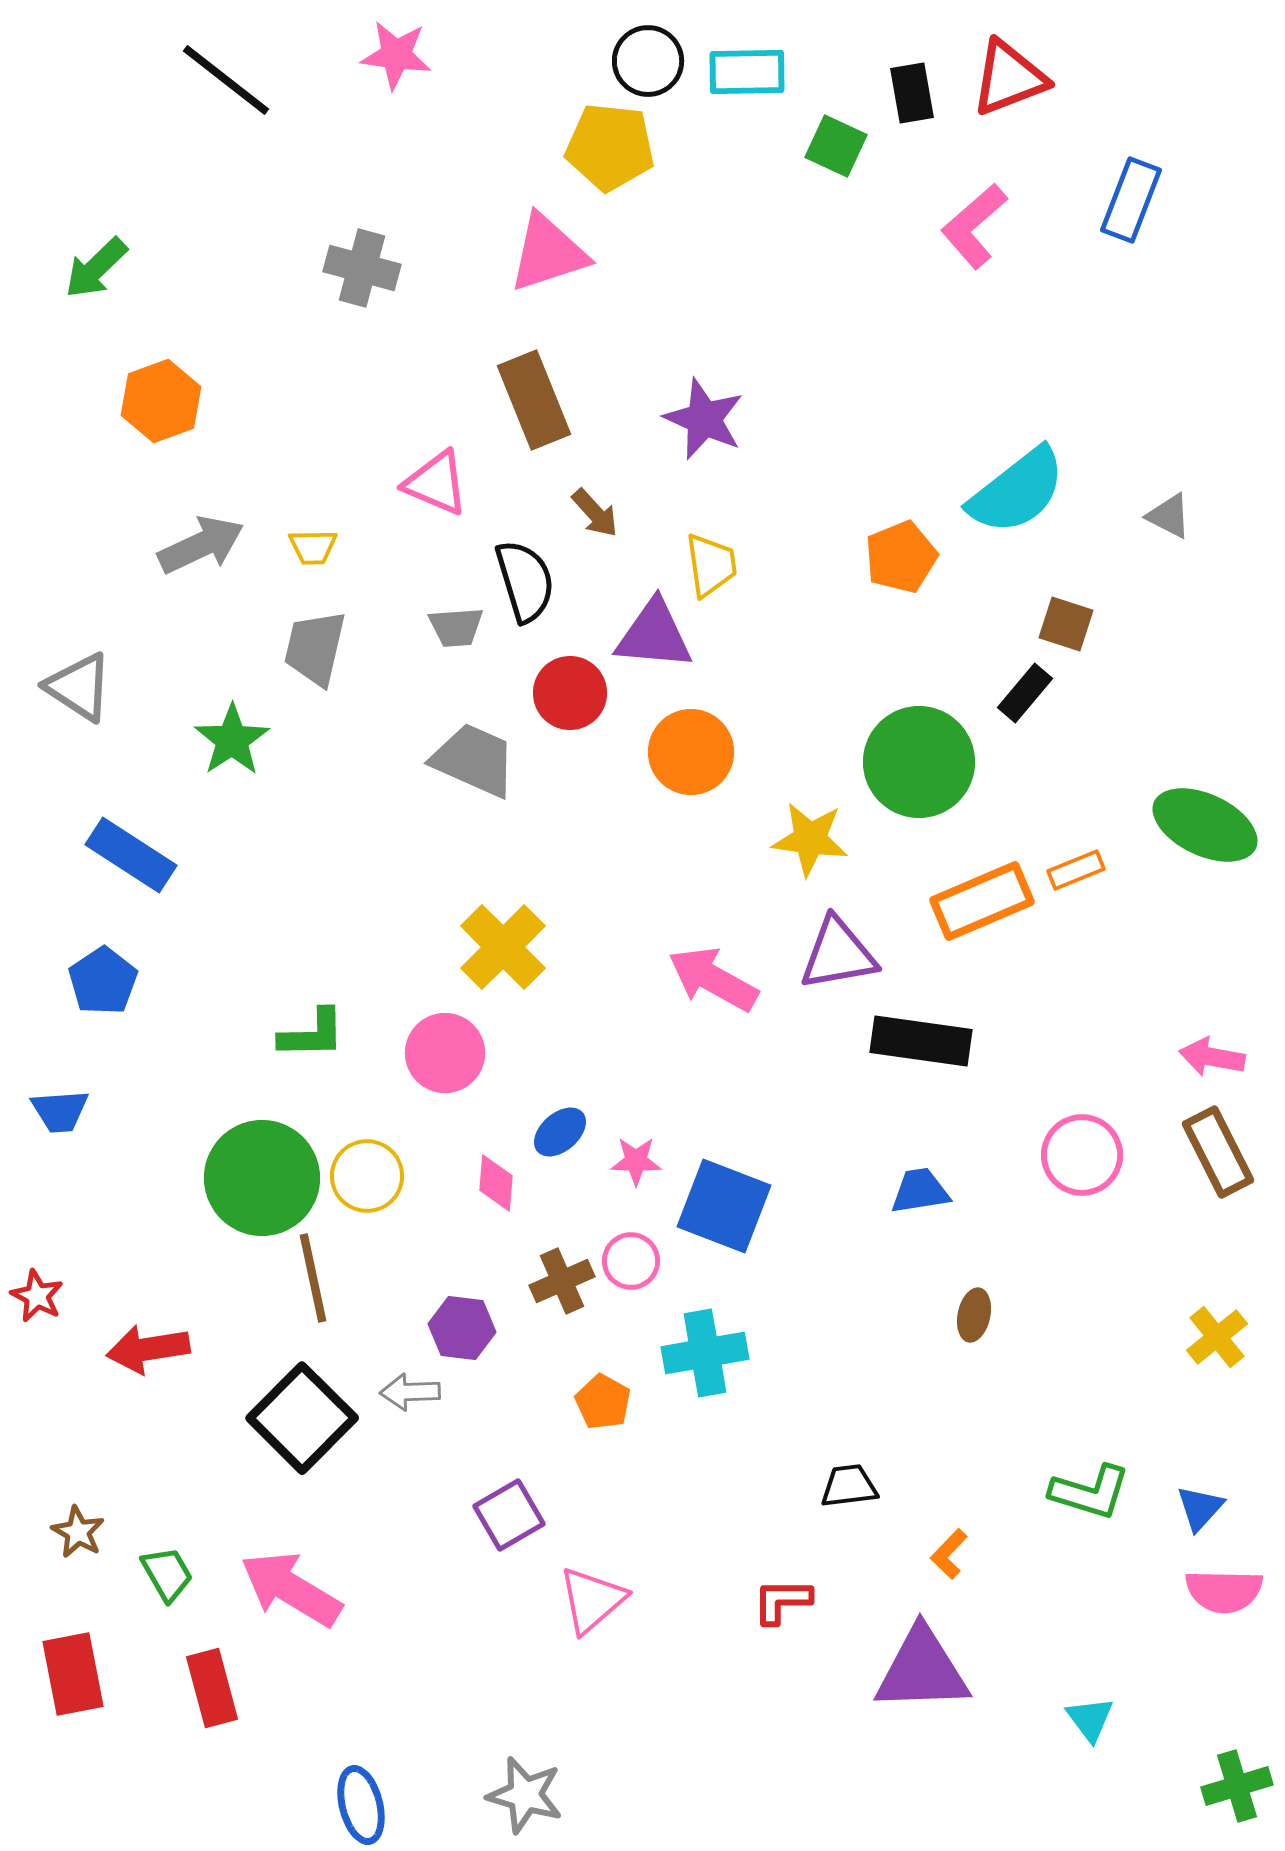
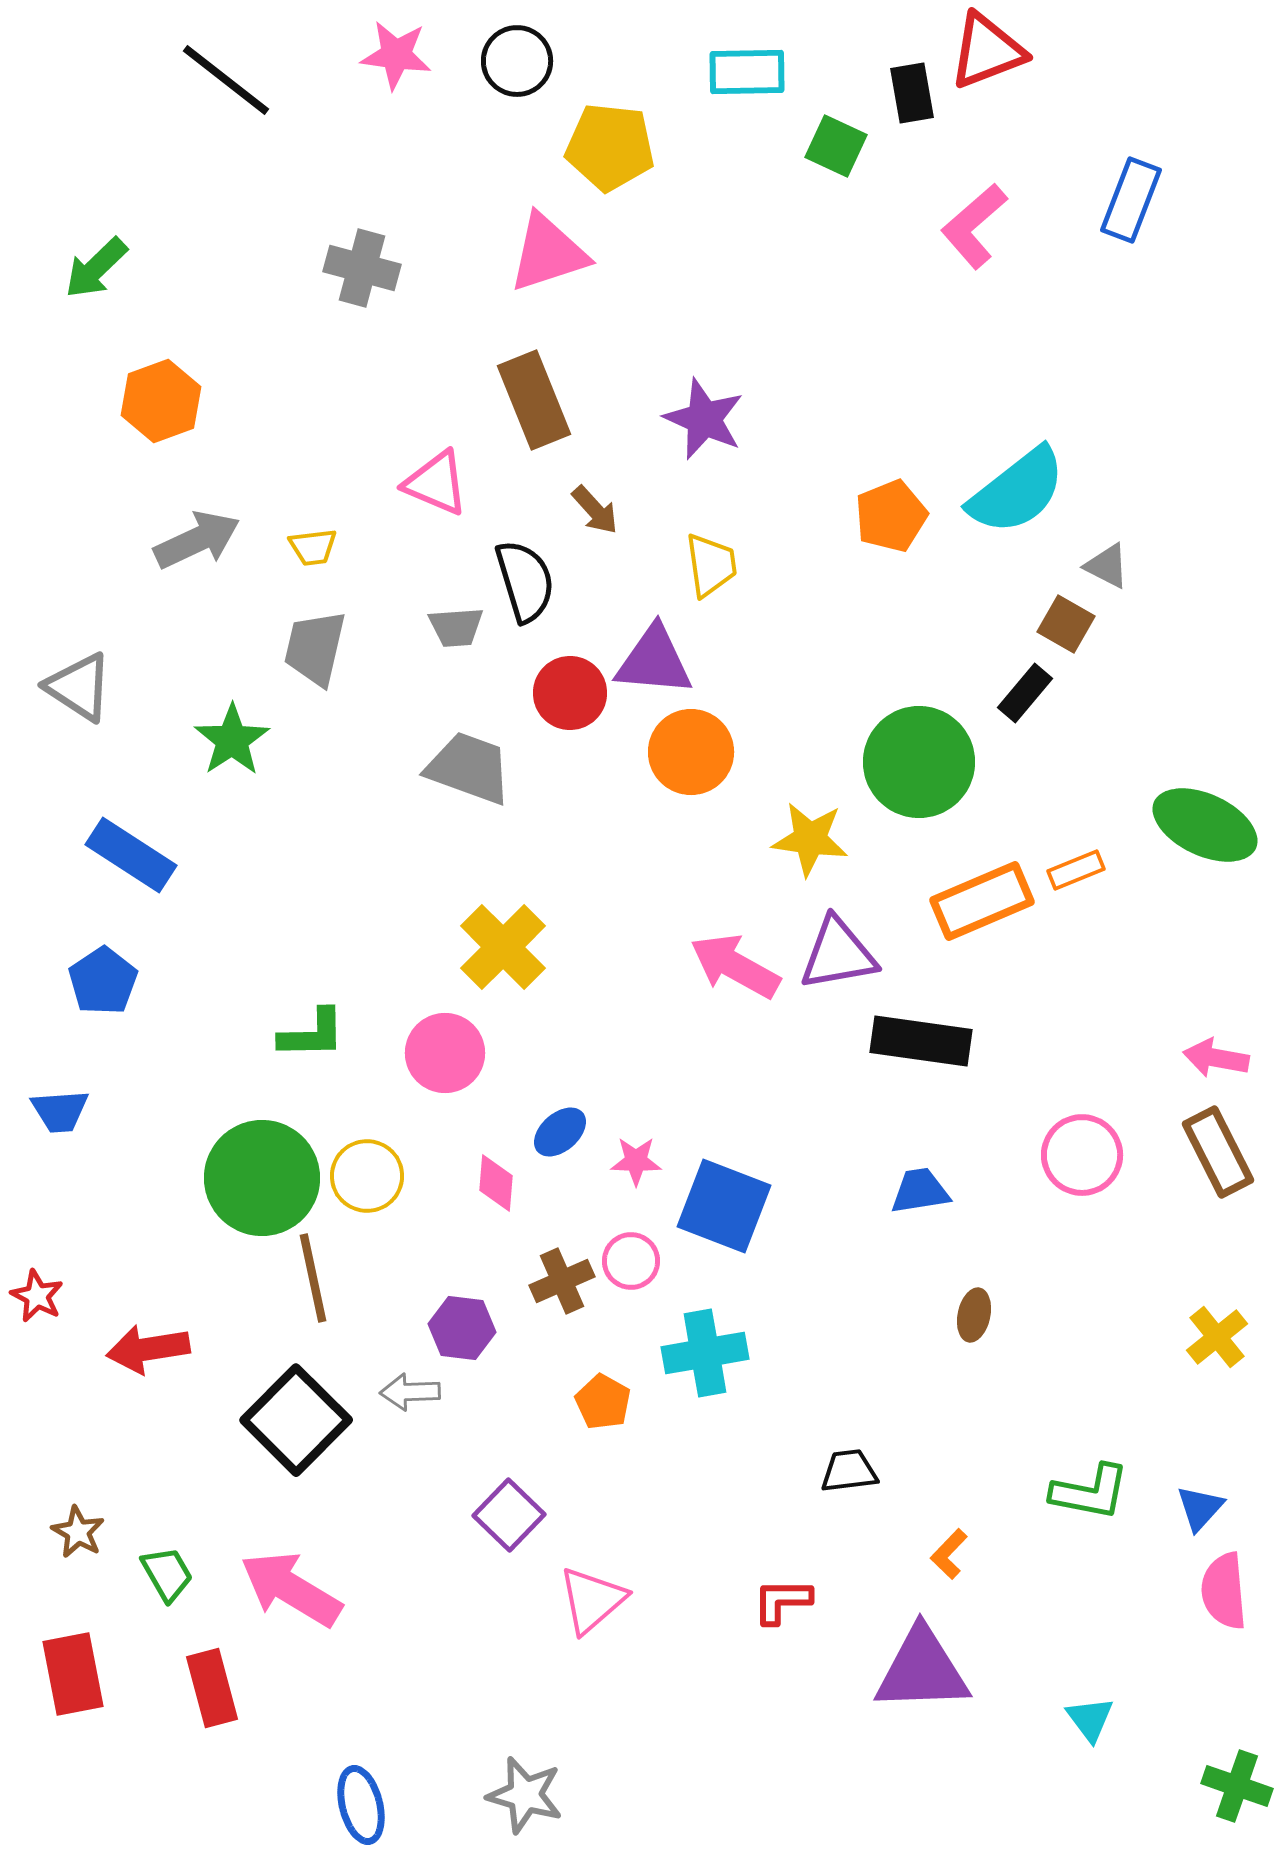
black circle at (648, 61): moved 131 px left
red triangle at (1009, 78): moved 22 px left, 27 px up
brown arrow at (595, 513): moved 3 px up
gray triangle at (1169, 516): moved 62 px left, 50 px down
gray arrow at (201, 545): moved 4 px left, 5 px up
yellow trapezoid at (313, 547): rotated 6 degrees counterclockwise
orange pentagon at (901, 557): moved 10 px left, 41 px up
brown square at (1066, 624): rotated 12 degrees clockwise
purple triangle at (654, 635): moved 26 px down
gray trapezoid at (474, 760): moved 5 px left, 8 px down; rotated 4 degrees counterclockwise
pink arrow at (713, 979): moved 22 px right, 13 px up
pink arrow at (1212, 1057): moved 4 px right, 1 px down
black square at (302, 1418): moved 6 px left, 2 px down
black trapezoid at (849, 1486): moved 15 px up
green L-shape at (1090, 1492): rotated 6 degrees counterclockwise
purple square at (509, 1515): rotated 16 degrees counterclockwise
pink semicircle at (1224, 1591): rotated 84 degrees clockwise
green cross at (1237, 1786): rotated 36 degrees clockwise
